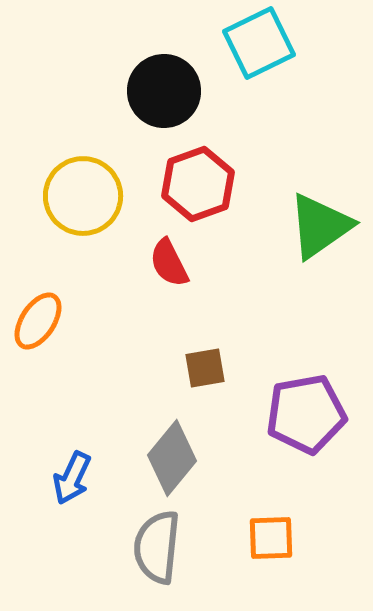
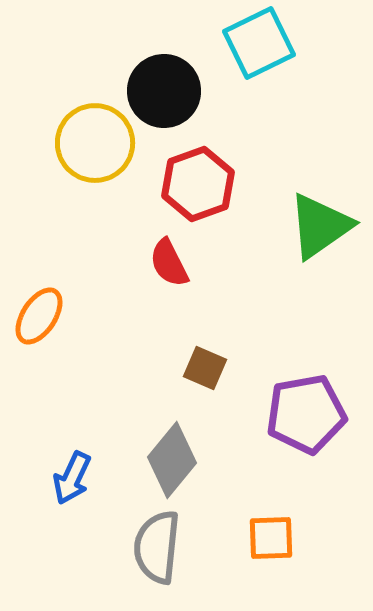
yellow circle: moved 12 px right, 53 px up
orange ellipse: moved 1 px right, 5 px up
brown square: rotated 33 degrees clockwise
gray diamond: moved 2 px down
